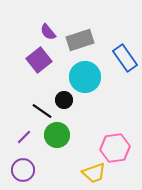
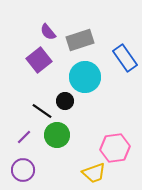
black circle: moved 1 px right, 1 px down
